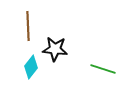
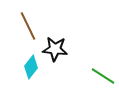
brown line: rotated 24 degrees counterclockwise
green line: moved 7 px down; rotated 15 degrees clockwise
